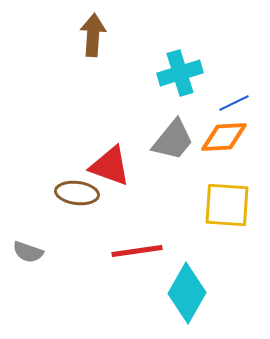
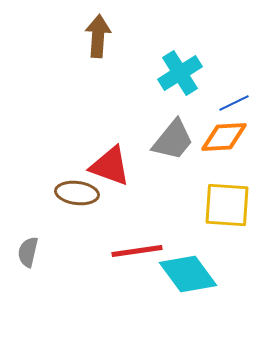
brown arrow: moved 5 px right, 1 px down
cyan cross: rotated 15 degrees counterclockwise
gray semicircle: rotated 84 degrees clockwise
cyan diamond: moved 1 px right, 19 px up; rotated 66 degrees counterclockwise
